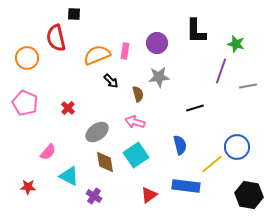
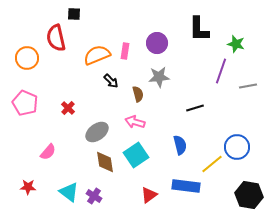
black L-shape: moved 3 px right, 2 px up
cyan triangle: moved 16 px down; rotated 10 degrees clockwise
